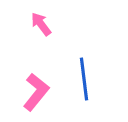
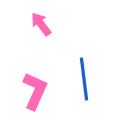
pink L-shape: moved 1 px left, 1 px up; rotated 15 degrees counterclockwise
